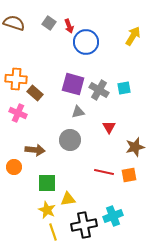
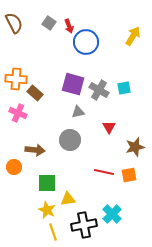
brown semicircle: rotated 45 degrees clockwise
cyan cross: moved 1 px left, 2 px up; rotated 24 degrees counterclockwise
